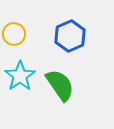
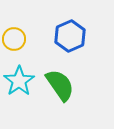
yellow circle: moved 5 px down
cyan star: moved 1 px left, 5 px down
